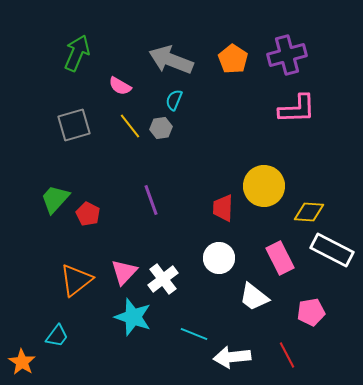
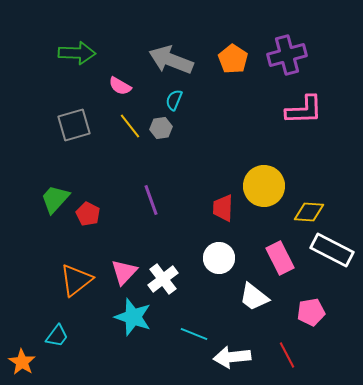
green arrow: rotated 69 degrees clockwise
pink L-shape: moved 7 px right, 1 px down
